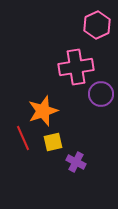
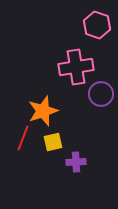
pink hexagon: rotated 16 degrees counterclockwise
red line: rotated 45 degrees clockwise
purple cross: rotated 30 degrees counterclockwise
